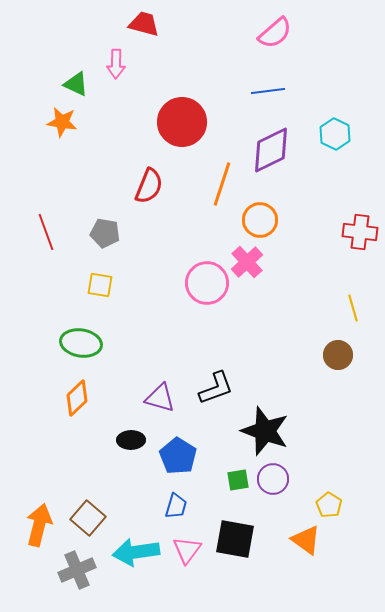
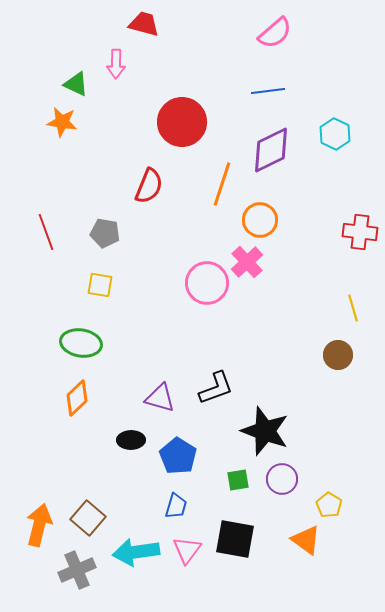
purple circle: moved 9 px right
